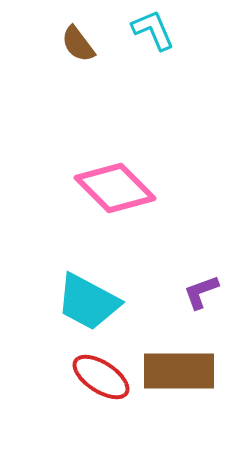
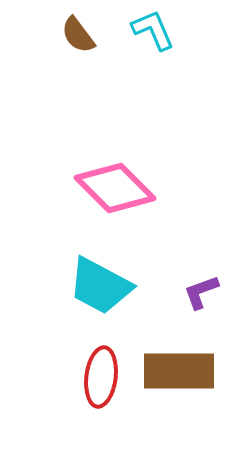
brown semicircle: moved 9 px up
cyan trapezoid: moved 12 px right, 16 px up
red ellipse: rotated 64 degrees clockwise
